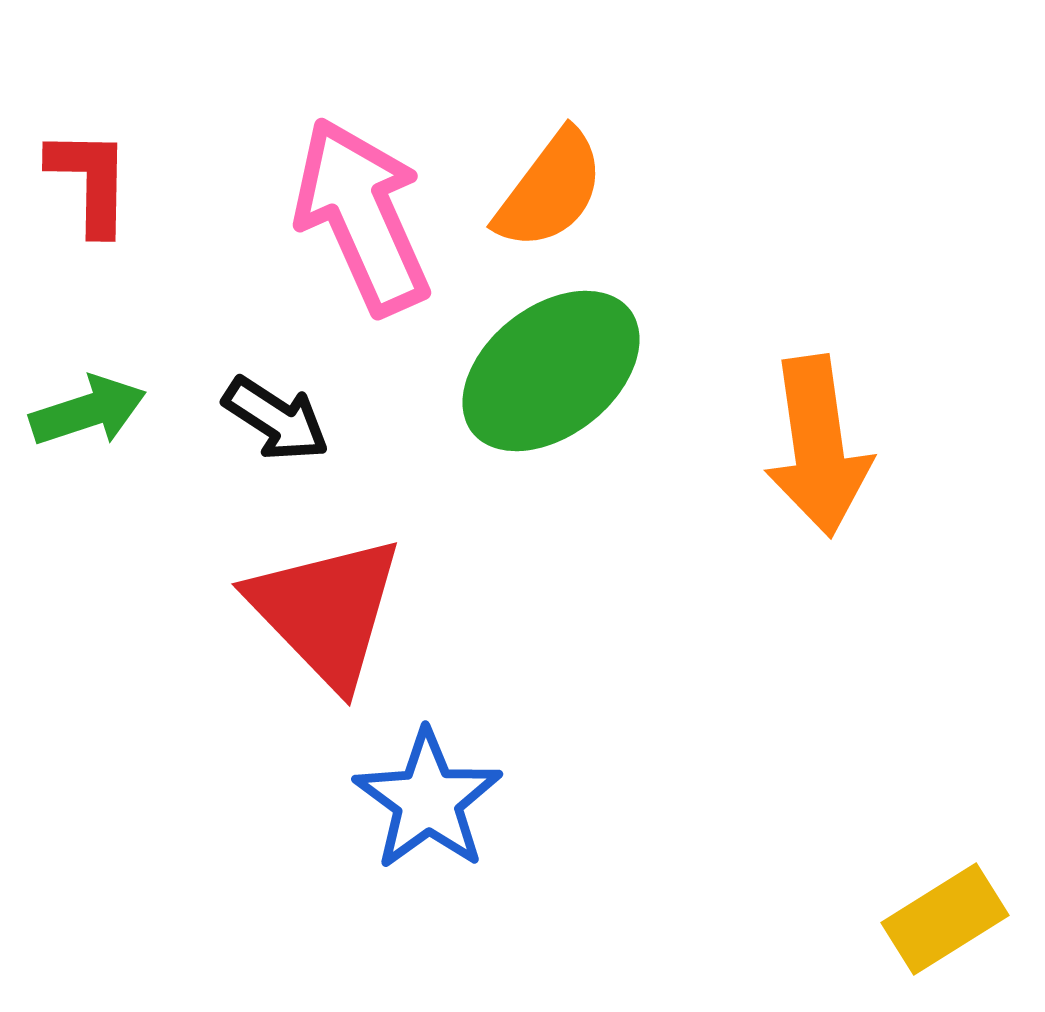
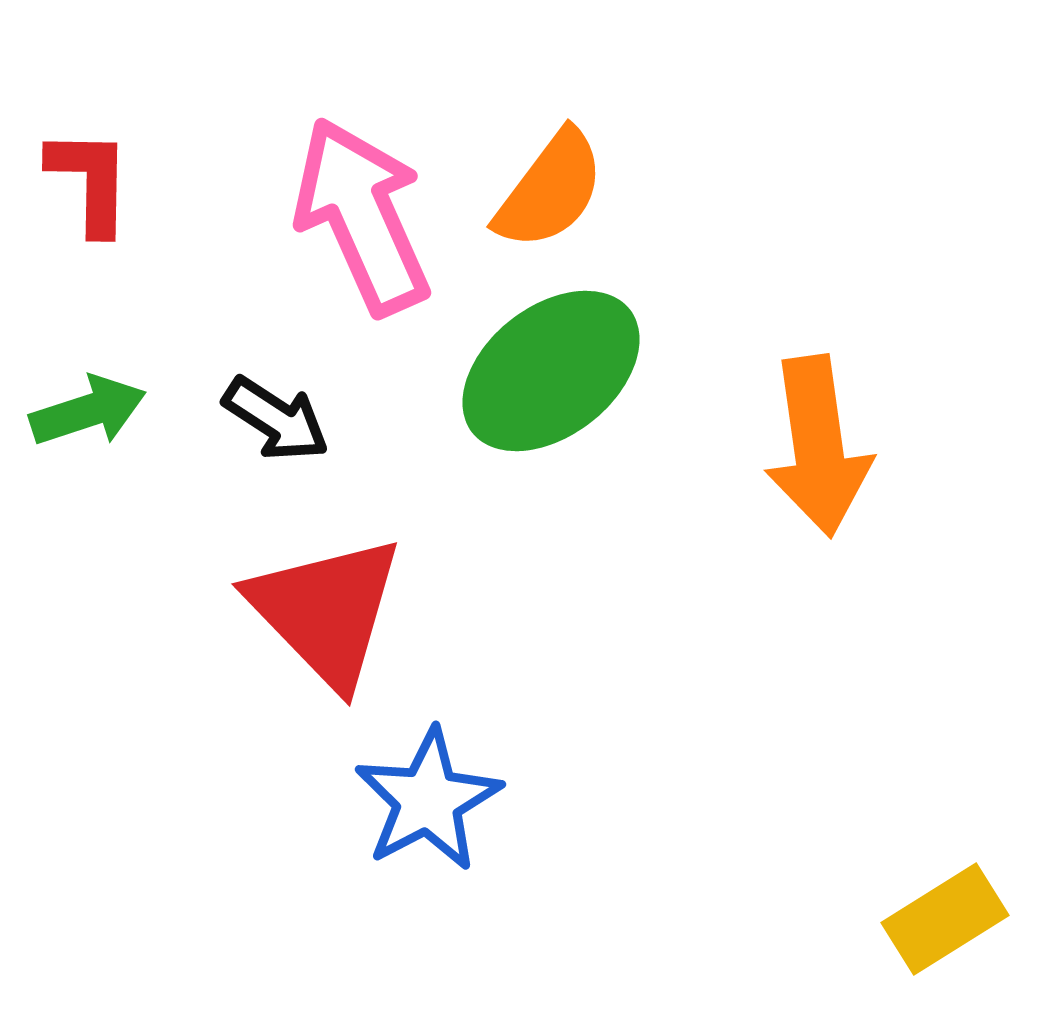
blue star: rotated 8 degrees clockwise
